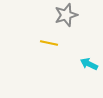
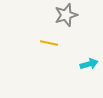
cyan arrow: rotated 138 degrees clockwise
